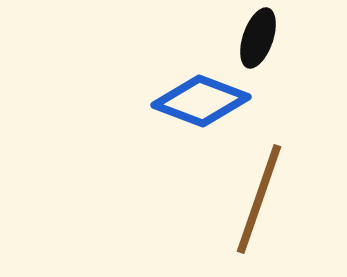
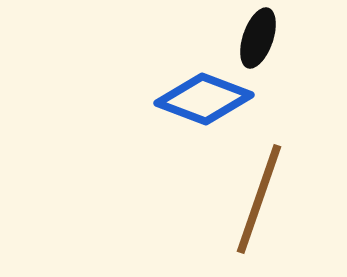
blue diamond: moved 3 px right, 2 px up
